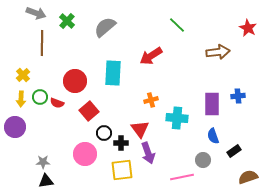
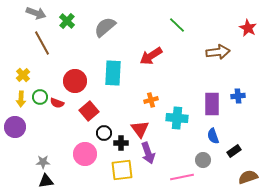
brown line: rotated 30 degrees counterclockwise
